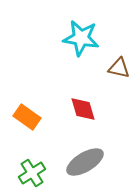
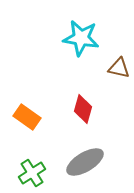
red diamond: rotated 32 degrees clockwise
